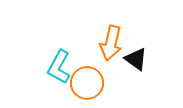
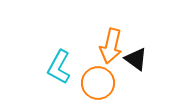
orange arrow: moved 3 px down
orange circle: moved 11 px right
